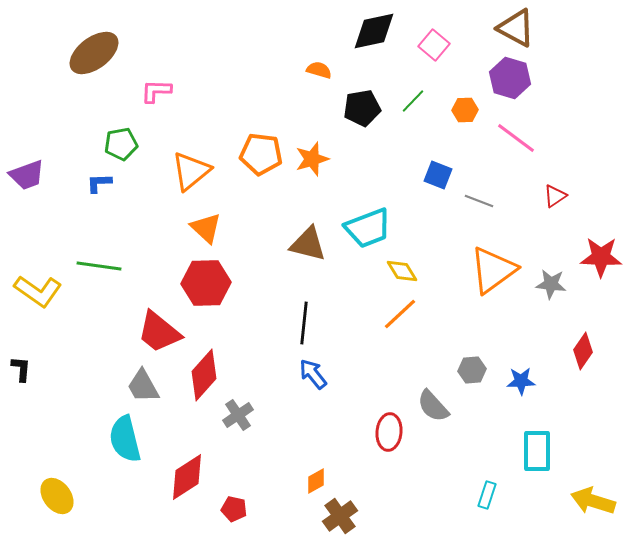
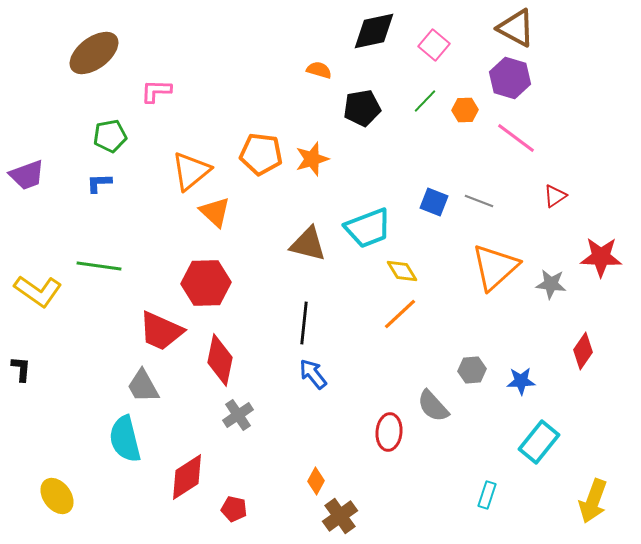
green line at (413, 101): moved 12 px right
green pentagon at (121, 144): moved 11 px left, 8 px up
blue square at (438, 175): moved 4 px left, 27 px down
orange triangle at (206, 228): moved 9 px right, 16 px up
orange triangle at (493, 270): moved 2 px right, 3 px up; rotated 6 degrees counterclockwise
red trapezoid at (159, 332): moved 2 px right, 1 px up; rotated 15 degrees counterclockwise
red diamond at (204, 375): moved 16 px right, 15 px up; rotated 30 degrees counterclockwise
cyan rectangle at (537, 451): moved 2 px right, 9 px up; rotated 39 degrees clockwise
orange diamond at (316, 481): rotated 32 degrees counterclockwise
yellow arrow at (593, 501): rotated 87 degrees counterclockwise
